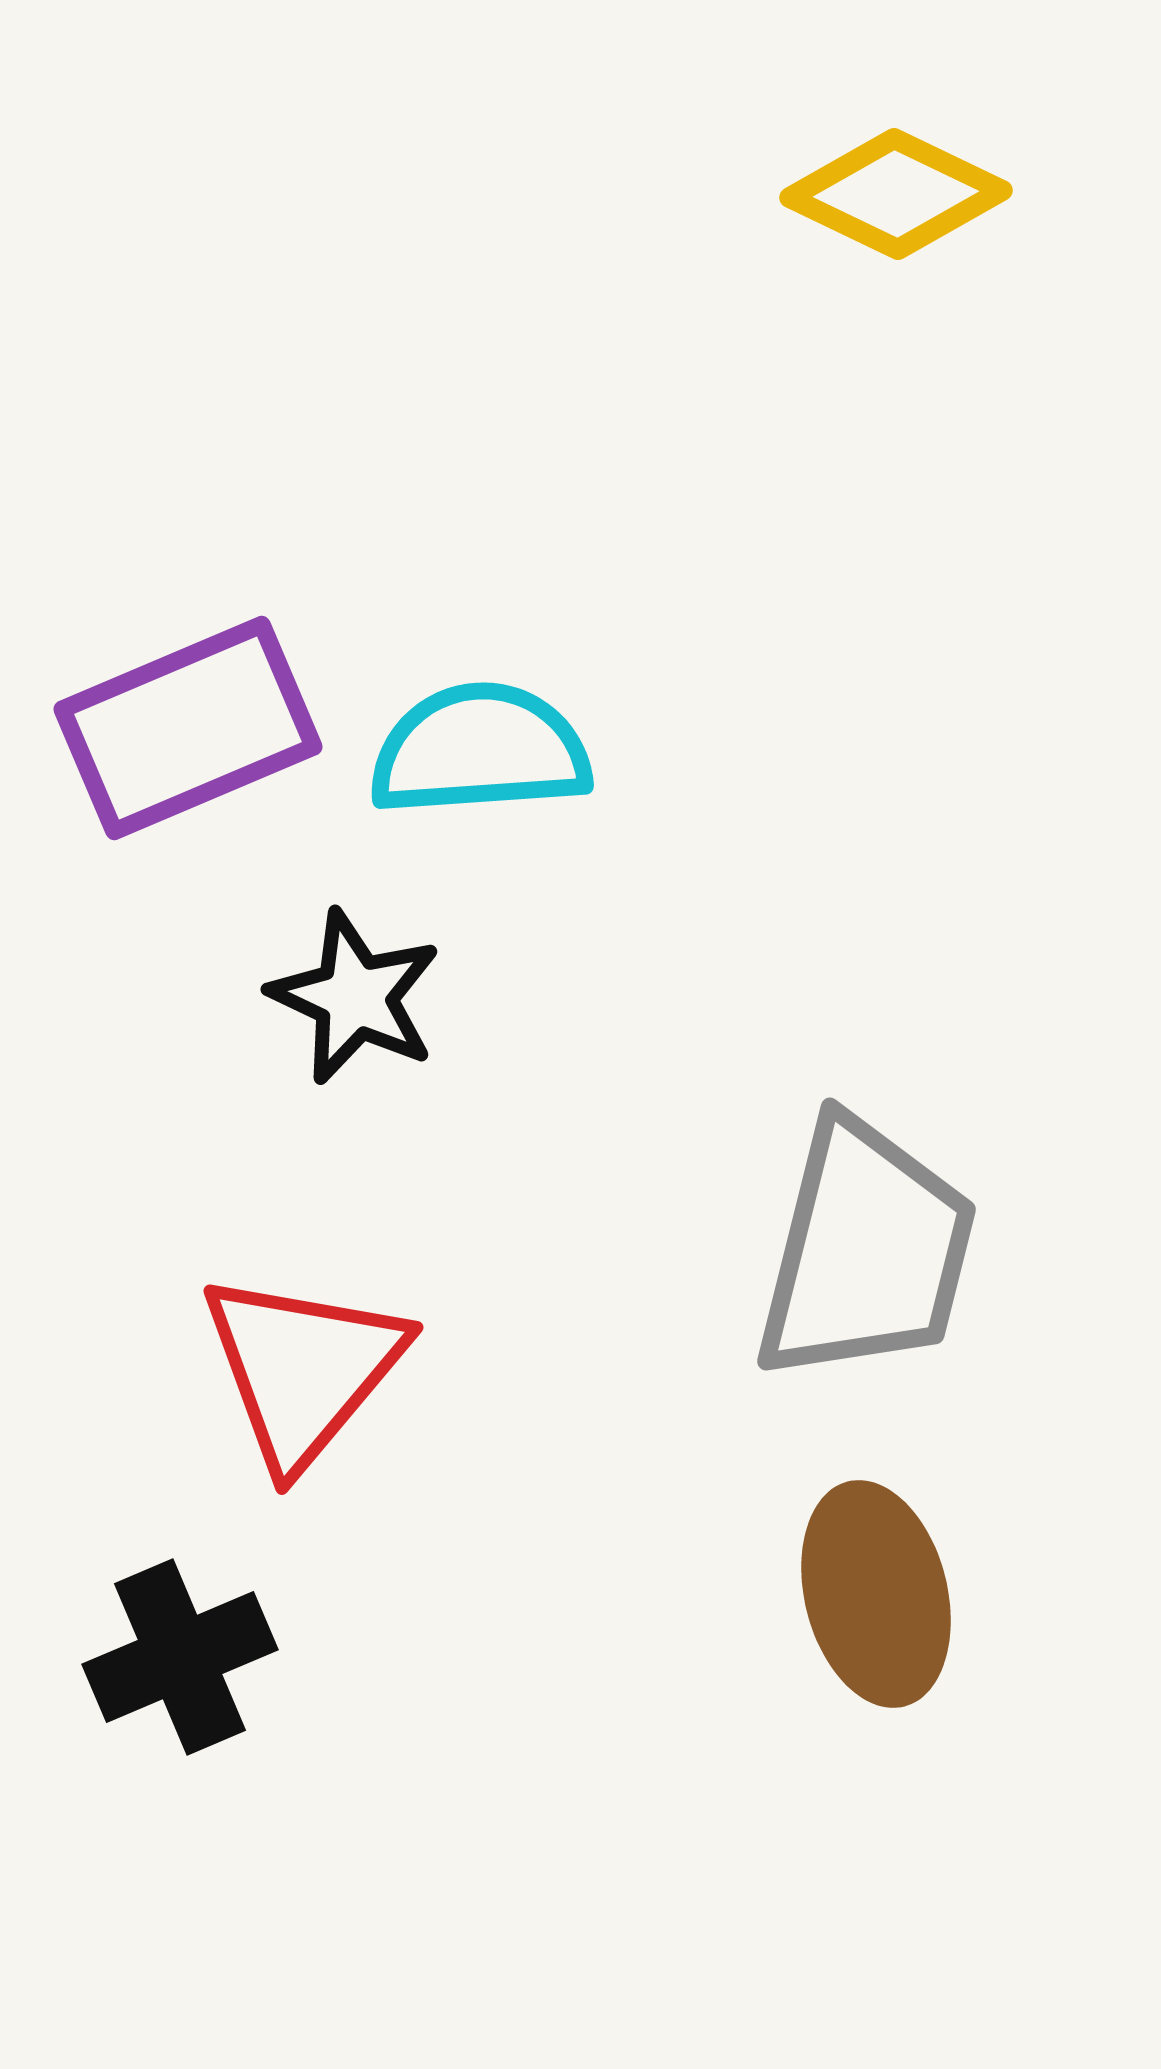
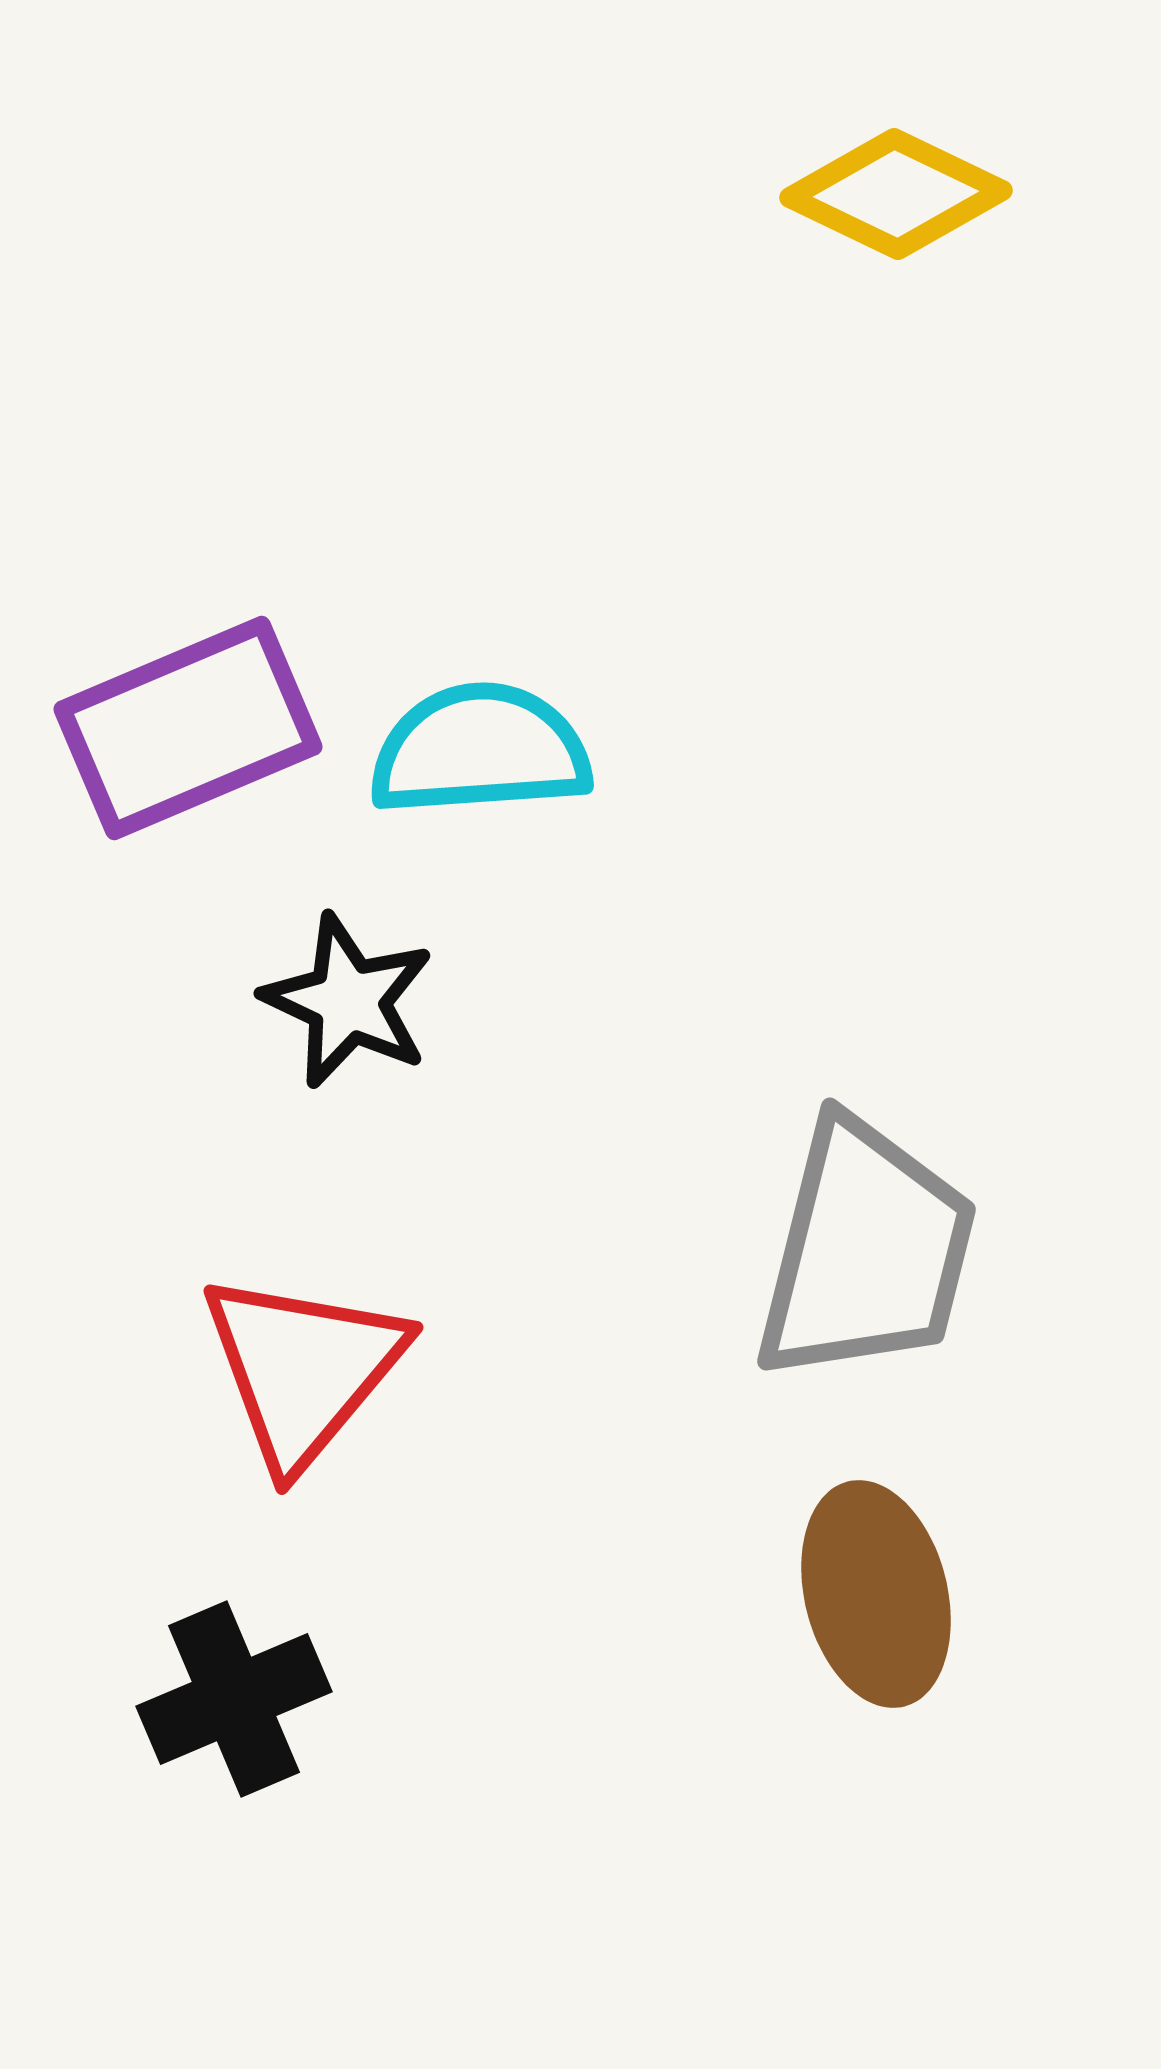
black star: moved 7 px left, 4 px down
black cross: moved 54 px right, 42 px down
